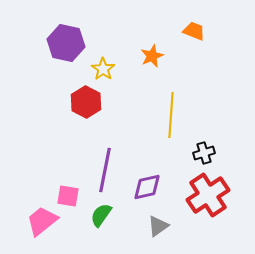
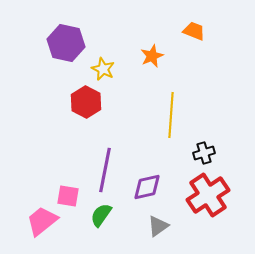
yellow star: rotated 10 degrees counterclockwise
